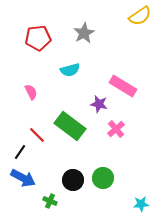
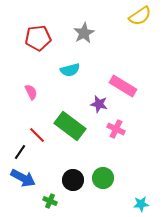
pink cross: rotated 24 degrees counterclockwise
